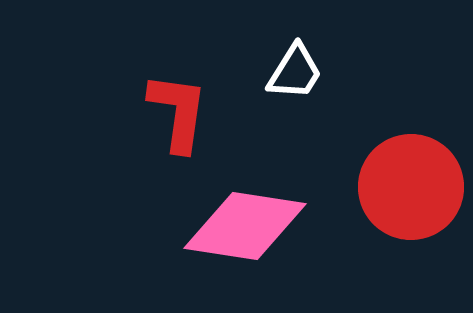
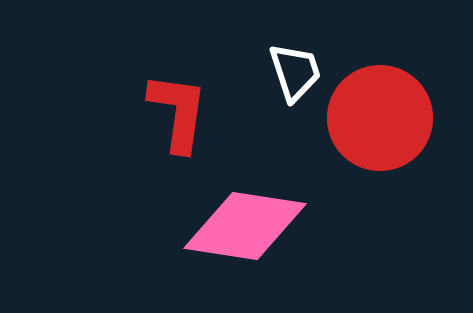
white trapezoid: rotated 50 degrees counterclockwise
red circle: moved 31 px left, 69 px up
